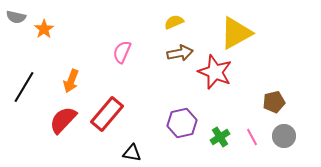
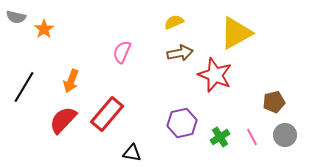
red star: moved 3 px down
gray circle: moved 1 px right, 1 px up
